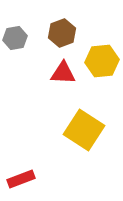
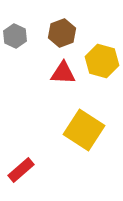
gray hexagon: moved 2 px up; rotated 25 degrees counterclockwise
yellow hexagon: rotated 20 degrees clockwise
red rectangle: moved 9 px up; rotated 20 degrees counterclockwise
